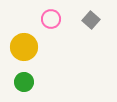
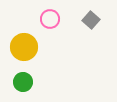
pink circle: moved 1 px left
green circle: moved 1 px left
